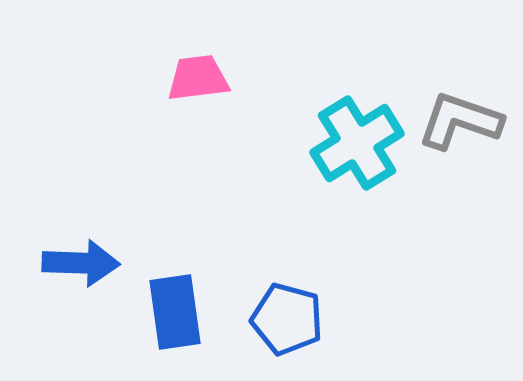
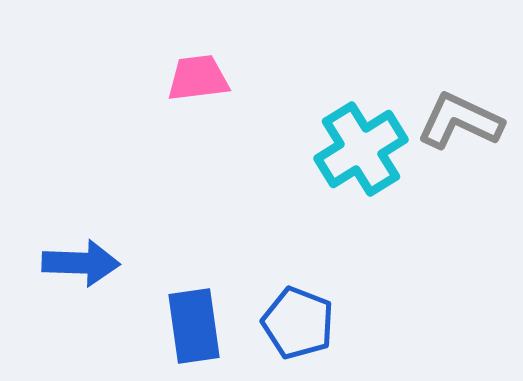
gray L-shape: rotated 6 degrees clockwise
cyan cross: moved 4 px right, 6 px down
blue rectangle: moved 19 px right, 14 px down
blue pentagon: moved 11 px right, 4 px down; rotated 6 degrees clockwise
